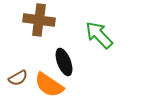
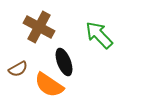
brown cross: moved 7 px down; rotated 20 degrees clockwise
brown semicircle: moved 9 px up
